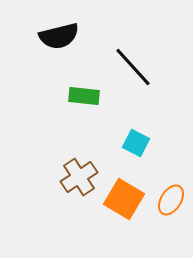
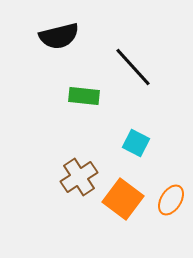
orange square: moved 1 px left; rotated 6 degrees clockwise
